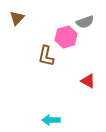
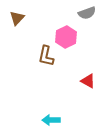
gray semicircle: moved 2 px right, 9 px up
pink hexagon: rotated 10 degrees counterclockwise
